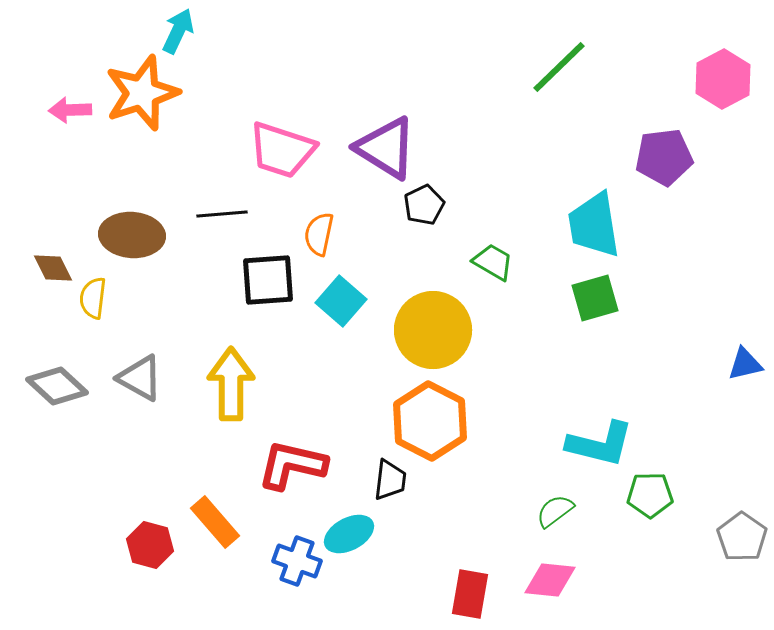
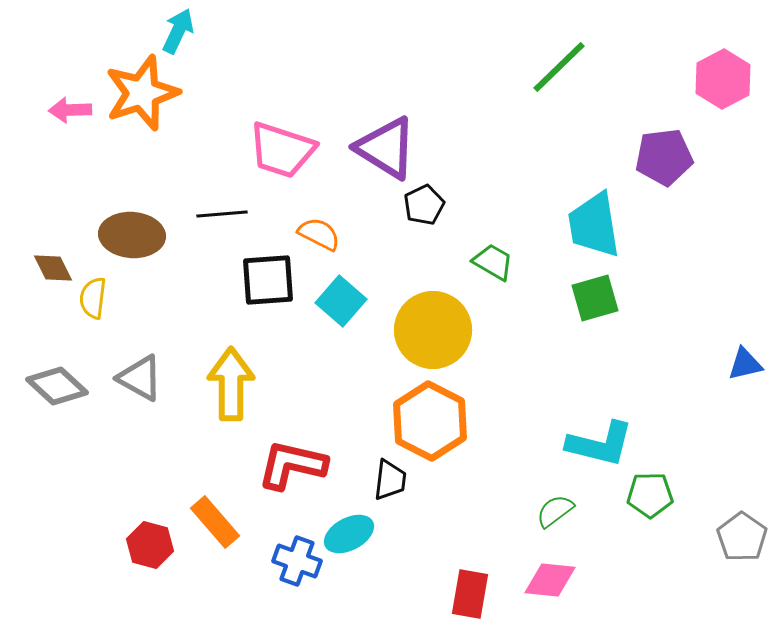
orange semicircle: rotated 105 degrees clockwise
